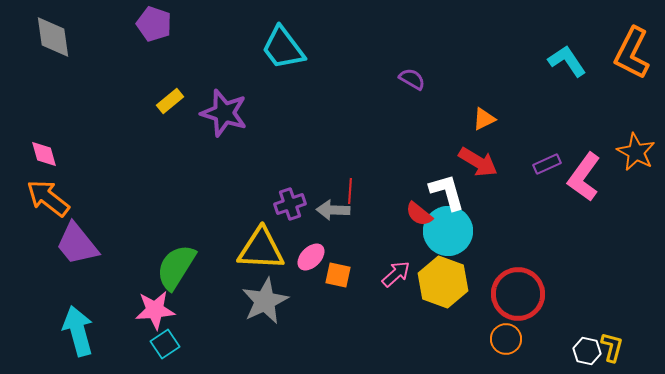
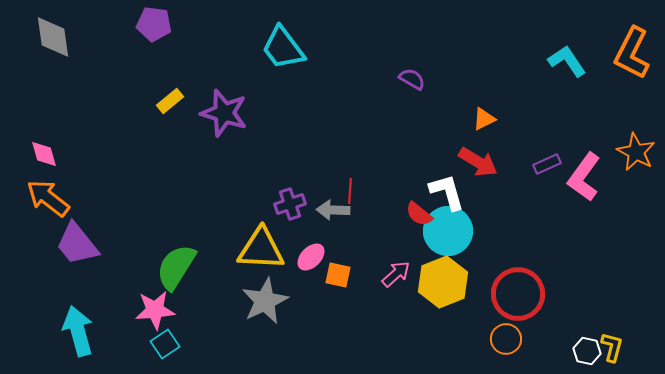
purple pentagon: rotated 12 degrees counterclockwise
yellow hexagon: rotated 18 degrees clockwise
